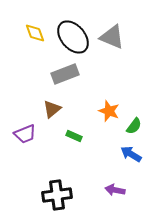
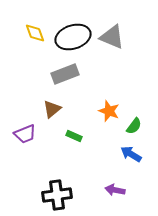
black ellipse: rotated 68 degrees counterclockwise
